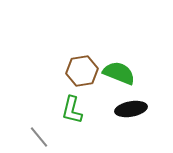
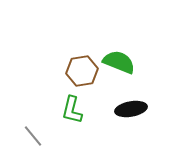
green semicircle: moved 11 px up
gray line: moved 6 px left, 1 px up
